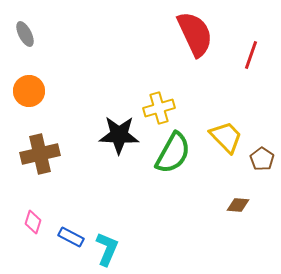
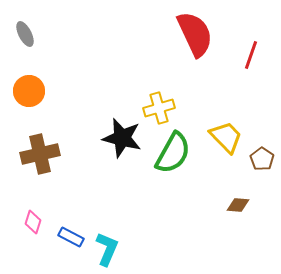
black star: moved 3 px right, 3 px down; rotated 12 degrees clockwise
